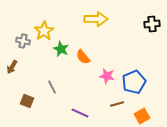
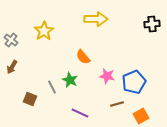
gray cross: moved 12 px left, 1 px up; rotated 24 degrees clockwise
green star: moved 9 px right, 31 px down
brown square: moved 3 px right, 2 px up
orange square: moved 1 px left
